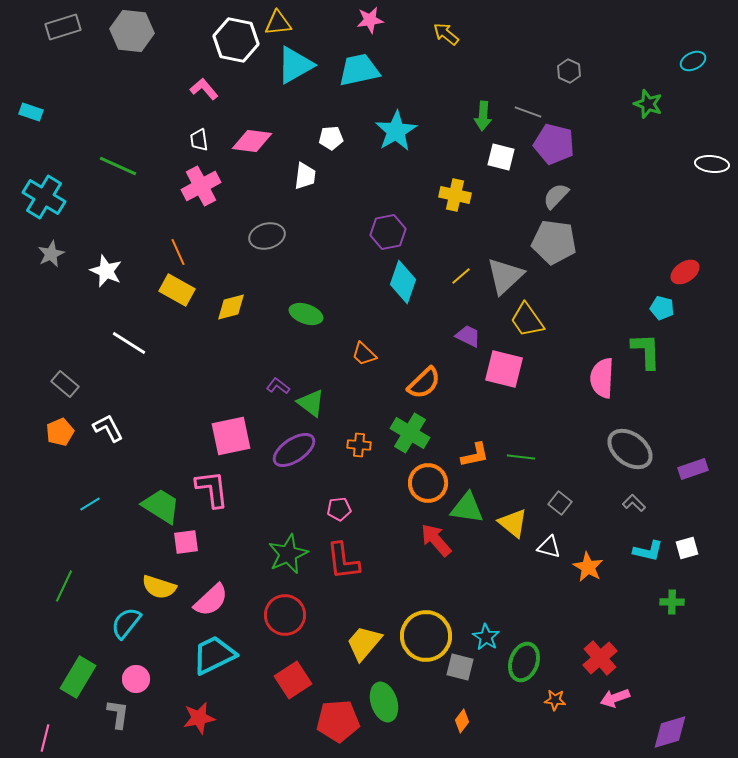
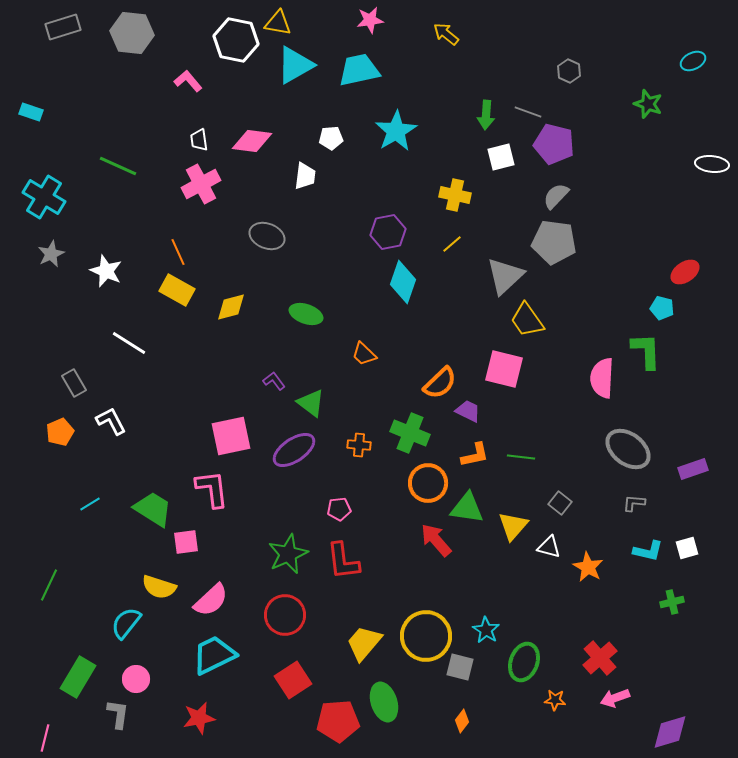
yellow triangle at (278, 23): rotated 16 degrees clockwise
gray hexagon at (132, 31): moved 2 px down
pink L-shape at (204, 89): moved 16 px left, 8 px up
green arrow at (483, 116): moved 3 px right, 1 px up
white square at (501, 157): rotated 28 degrees counterclockwise
pink cross at (201, 186): moved 2 px up
gray ellipse at (267, 236): rotated 36 degrees clockwise
yellow line at (461, 276): moved 9 px left, 32 px up
purple trapezoid at (468, 336): moved 75 px down
orange semicircle at (424, 383): moved 16 px right
gray rectangle at (65, 384): moved 9 px right, 1 px up; rotated 20 degrees clockwise
purple L-shape at (278, 386): moved 4 px left, 5 px up; rotated 15 degrees clockwise
white L-shape at (108, 428): moved 3 px right, 7 px up
green cross at (410, 433): rotated 9 degrees counterclockwise
gray ellipse at (630, 449): moved 2 px left
gray L-shape at (634, 503): rotated 40 degrees counterclockwise
green trapezoid at (161, 506): moved 8 px left, 3 px down
yellow triangle at (513, 523): moved 3 px down; rotated 32 degrees clockwise
green line at (64, 586): moved 15 px left, 1 px up
green cross at (672, 602): rotated 15 degrees counterclockwise
cyan star at (486, 637): moved 7 px up
